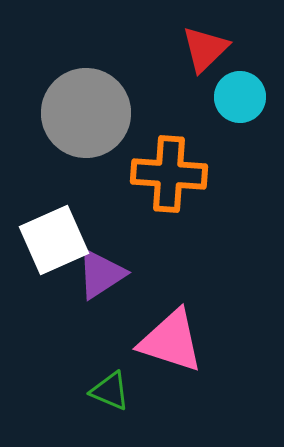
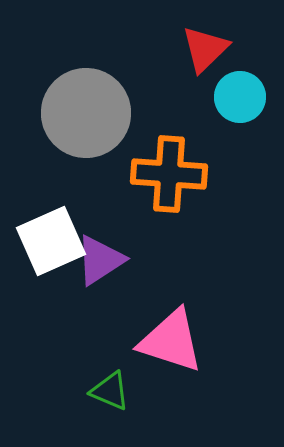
white square: moved 3 px left, 1 px down
purple triangle: moved 1 px left, 14 px up
